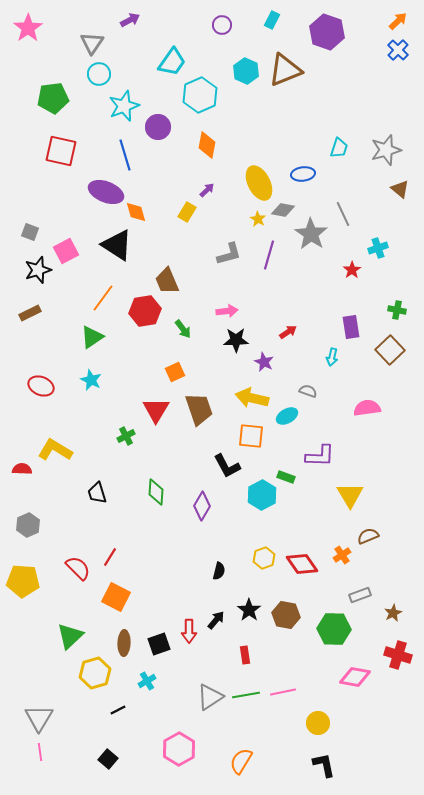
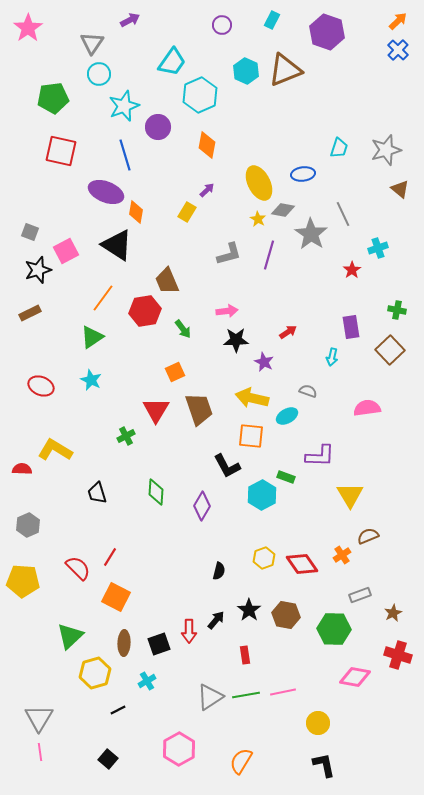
orange diamond at (136, 212): rotated 25 degrees clockwise
